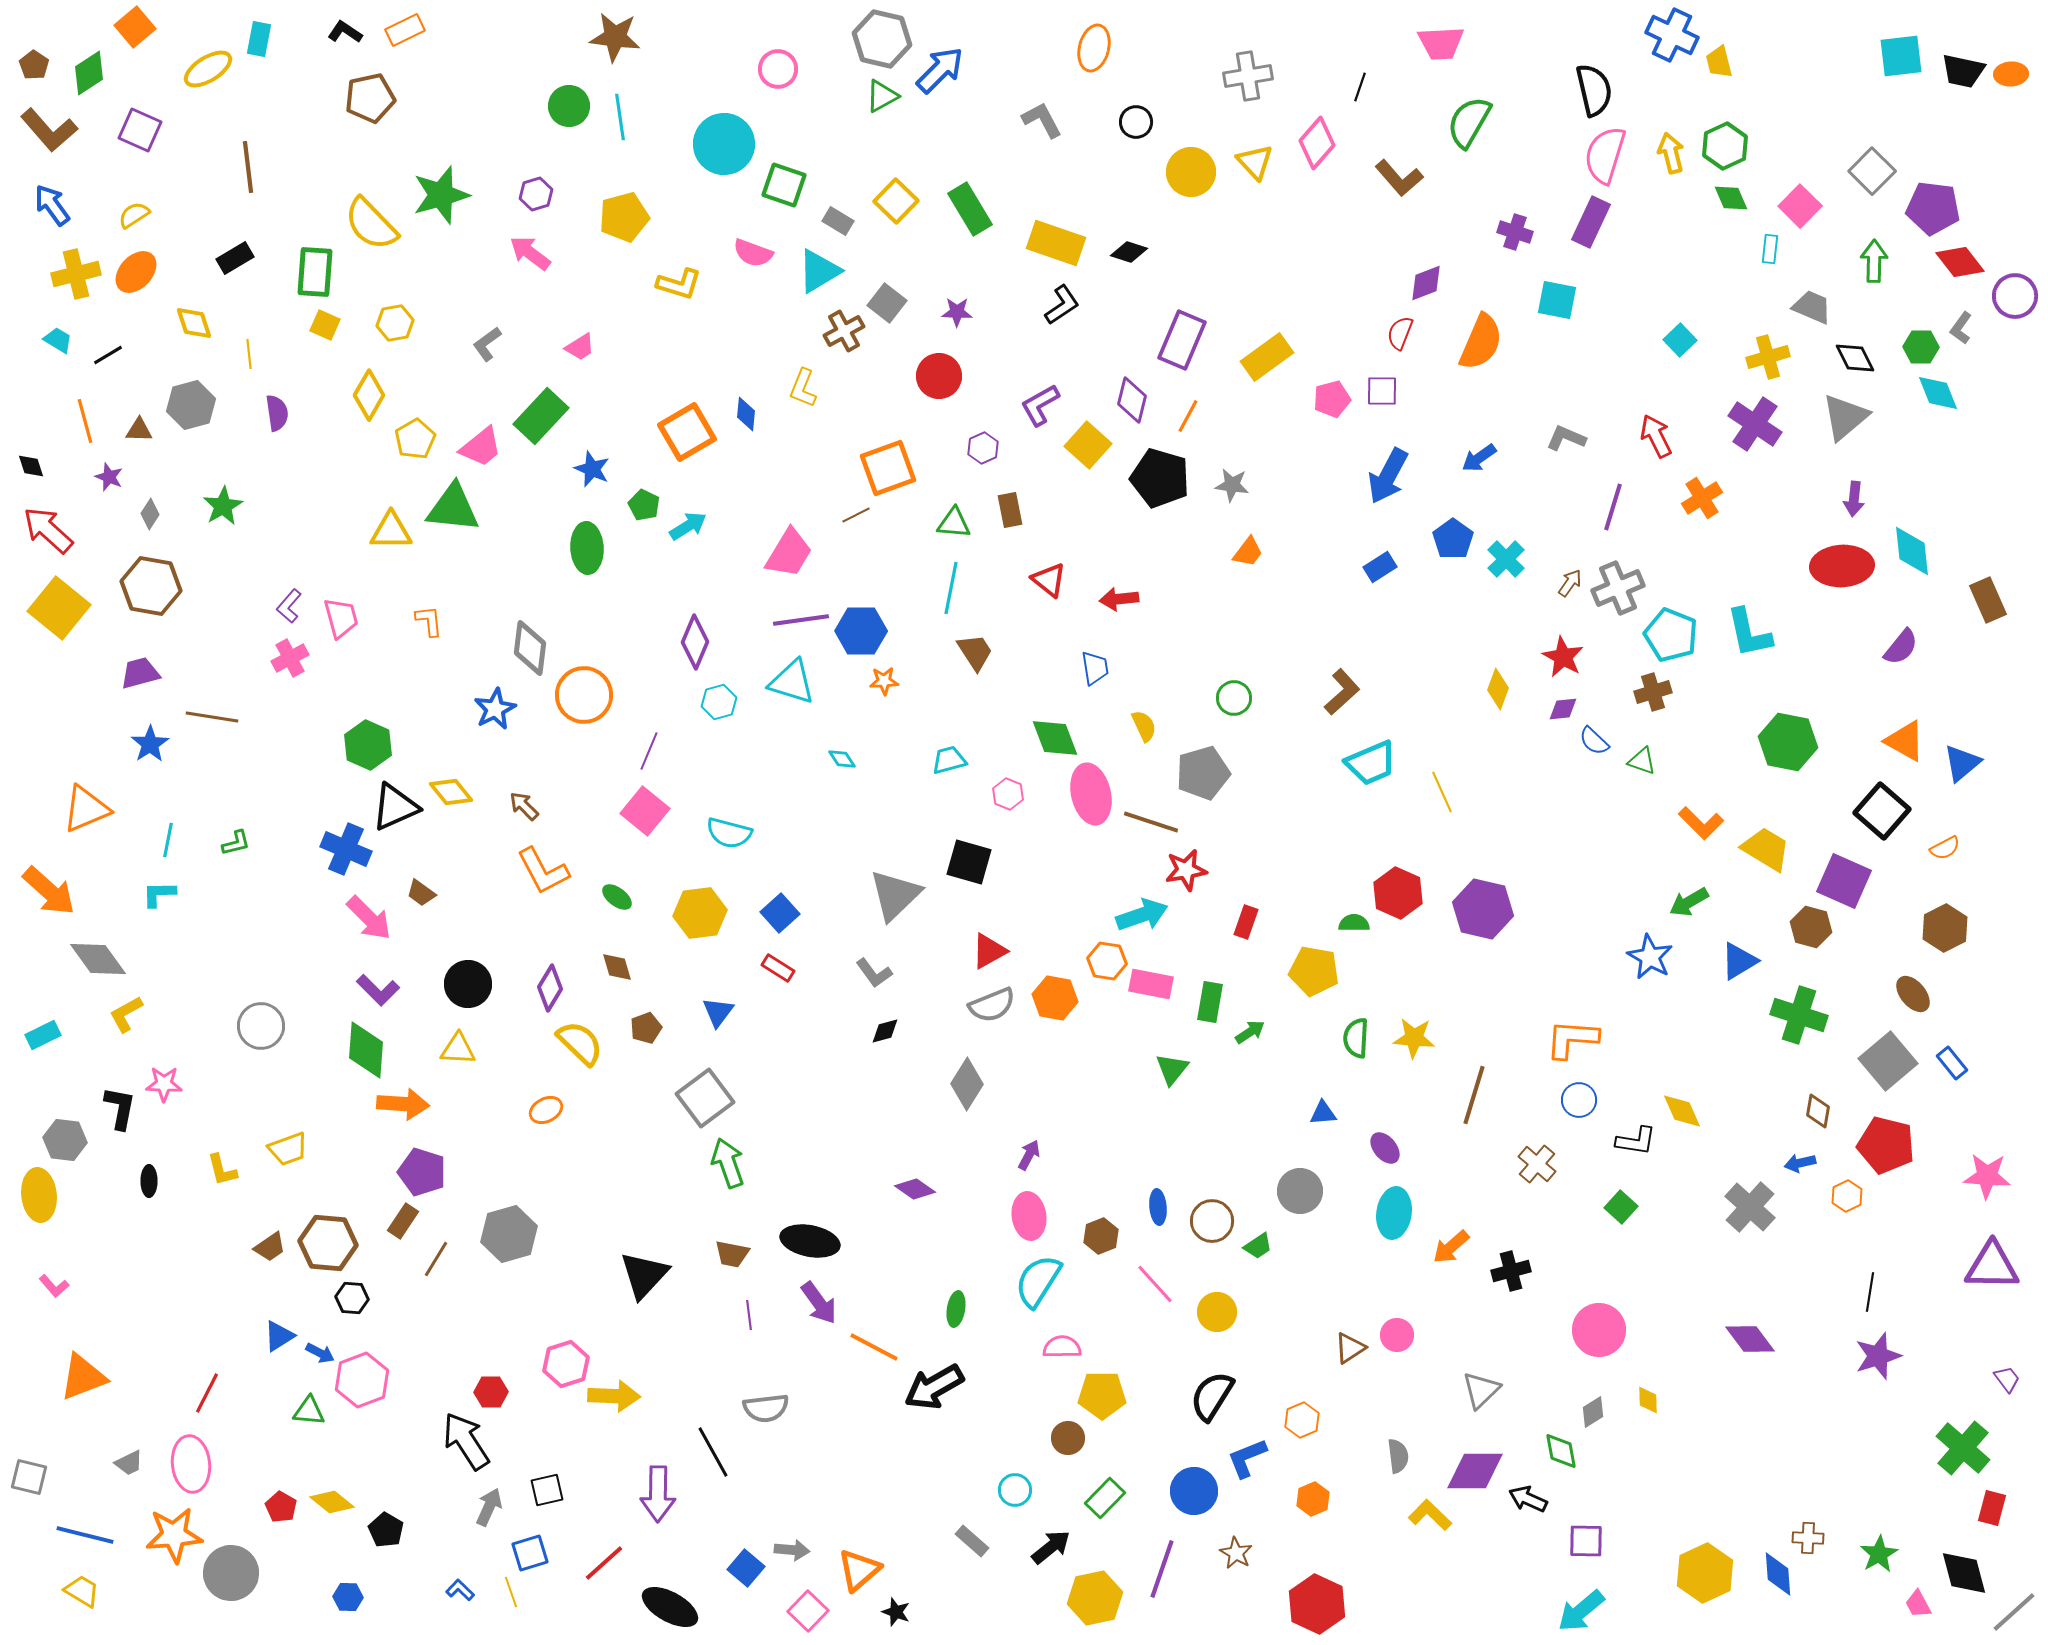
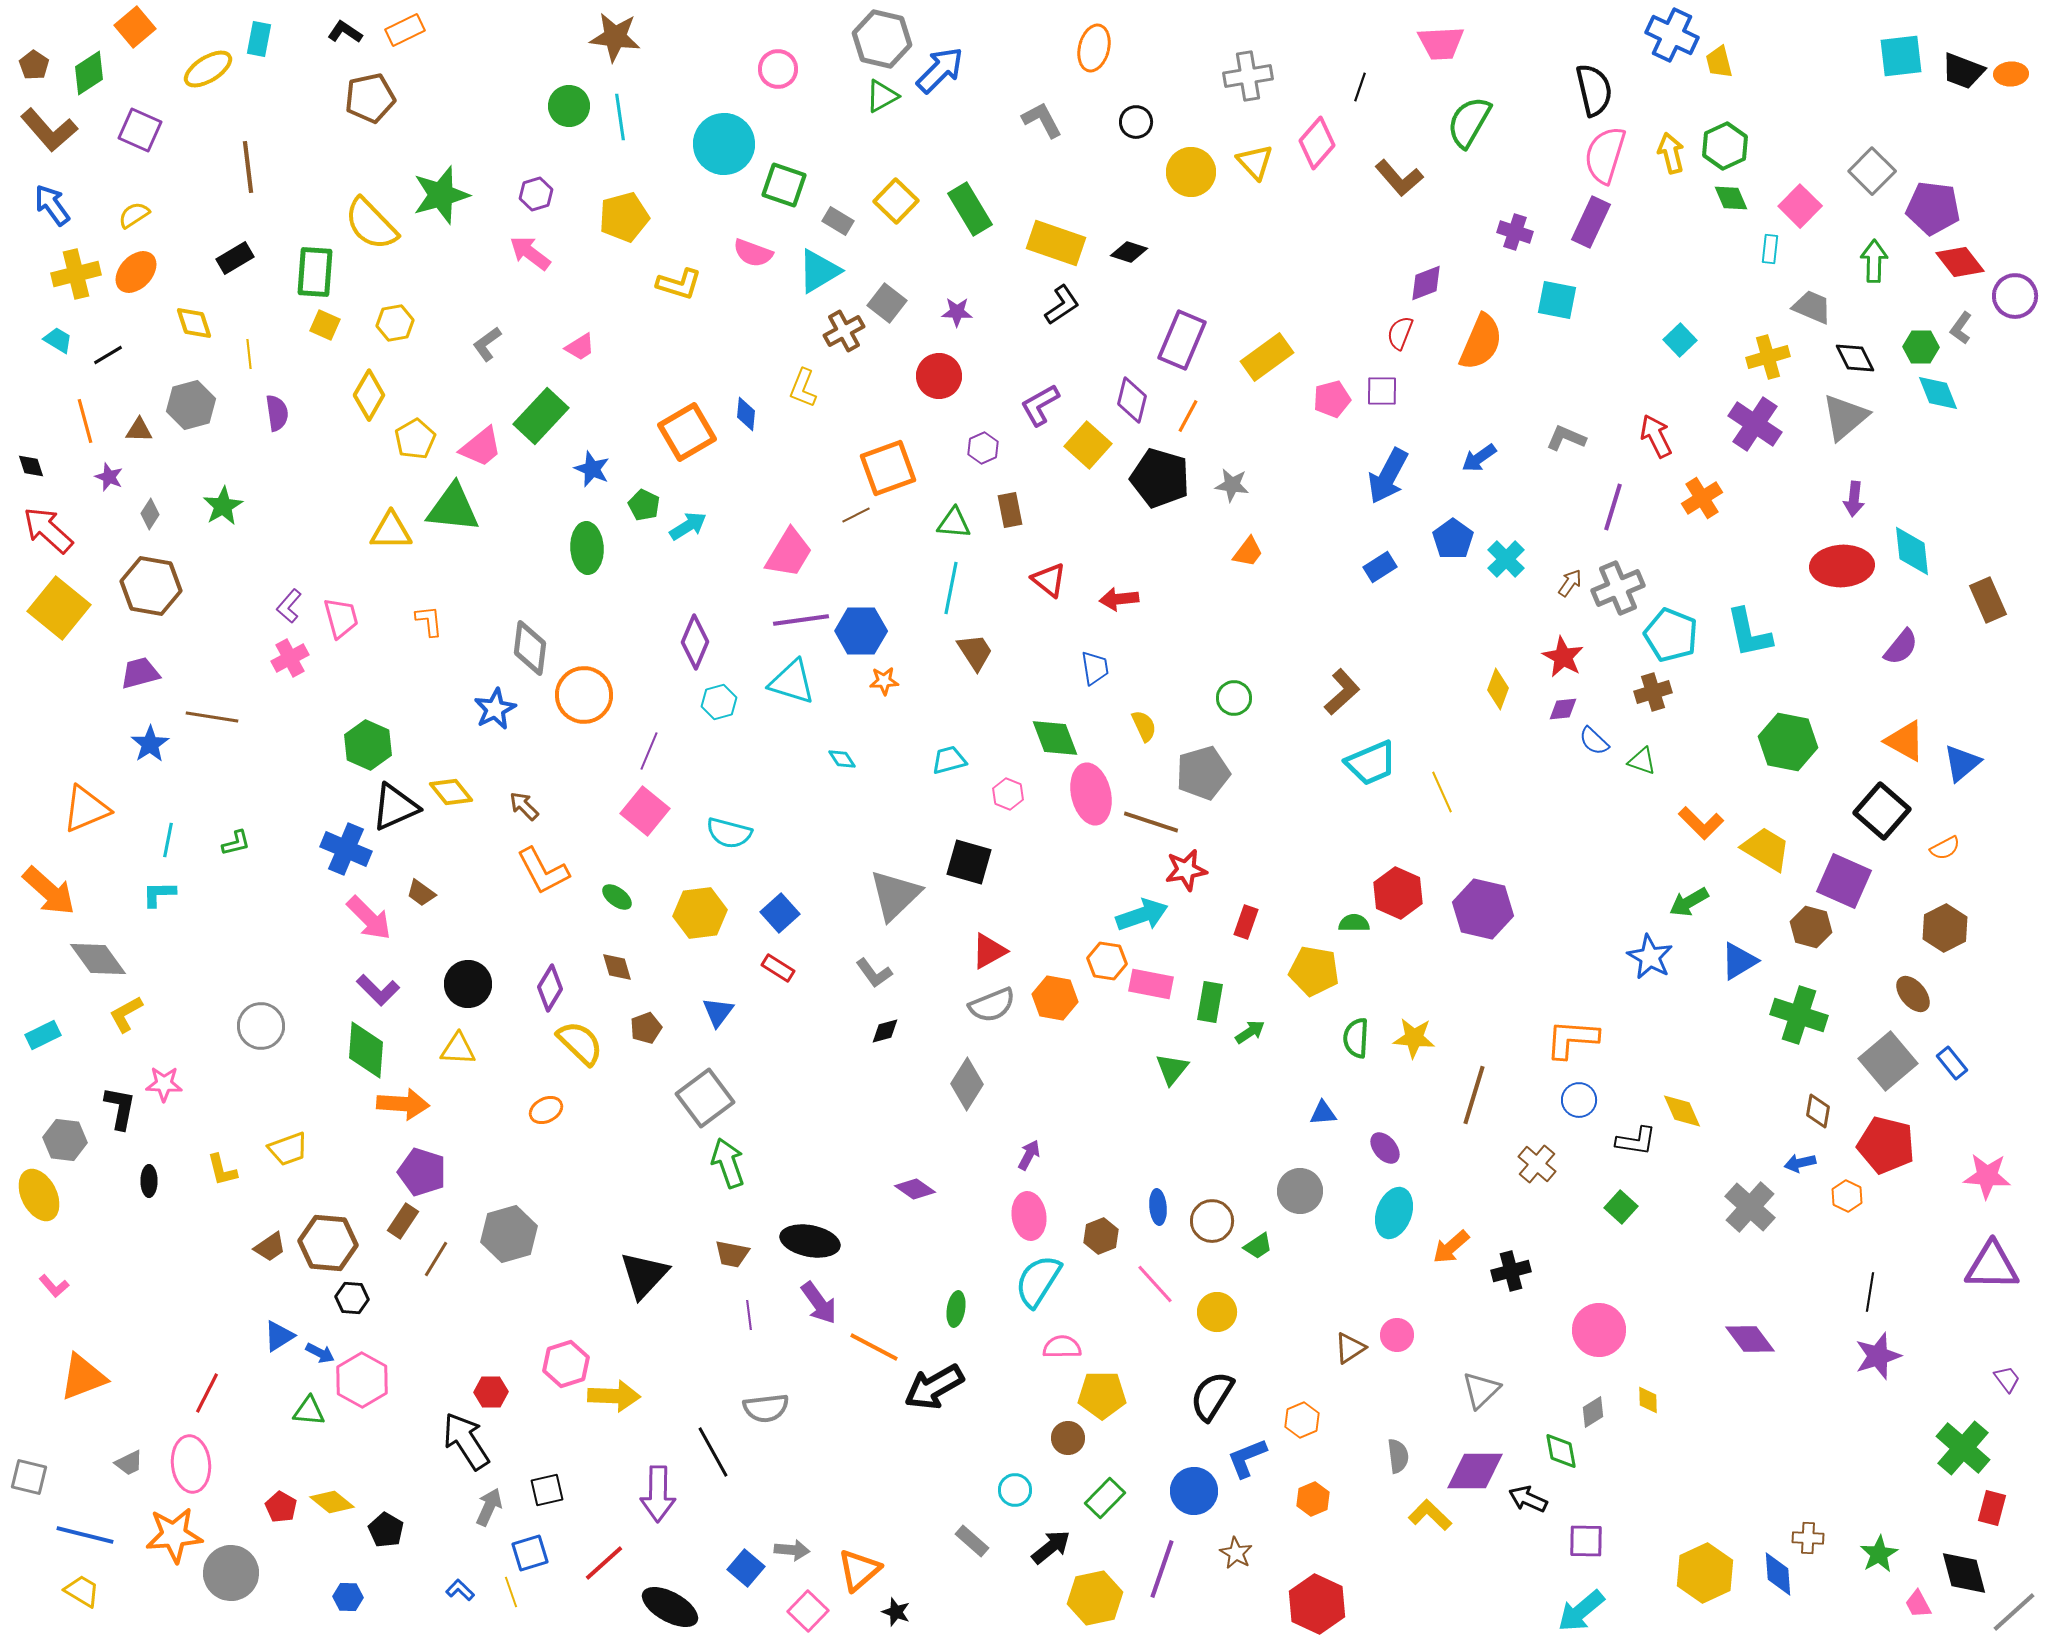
black trapezoid at (1963, 71): rotated 9 degrees clockwise
yellow ellipse at (39, 1195): rotated 21 degrees counterclockwise
orange hexagon at (1847, 1196): rotated 8 degrees counterclockwise
cyan ellipse at (1394, 1213): rotated 12 degrees clockwise
pink hexagon at (362, 1380): rotated 10 degrees counterclockwise
